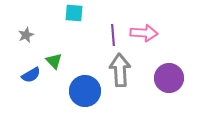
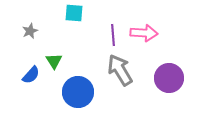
gray star: moved 4 px right, 4 px up
green triangle: rotated 12 degrees clockwise
gray arrow: rotated 28 degrees counterclockwise
blue semicircle: rotated 18 degrees counterclockwise
blue circle: moved 7 px left, 1 px down
